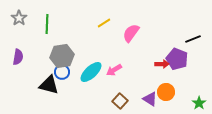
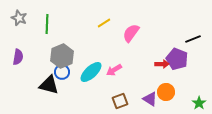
gray star: rotated 14 degrees counterclockwise
gray hexagon: rotated 15 degrees counterclockwise
brown square: rotated 28 degrees clockwise
